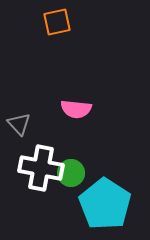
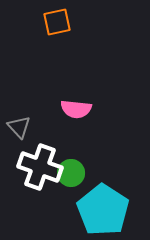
gray triangle: moved 3 px down
white cross: moved 1 px left, 1 px up; rotated 9 degrees clockwise
cyan pentagon: moved 2 px left, 6 px down
